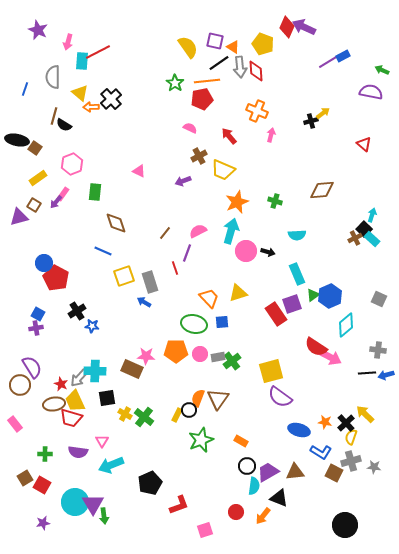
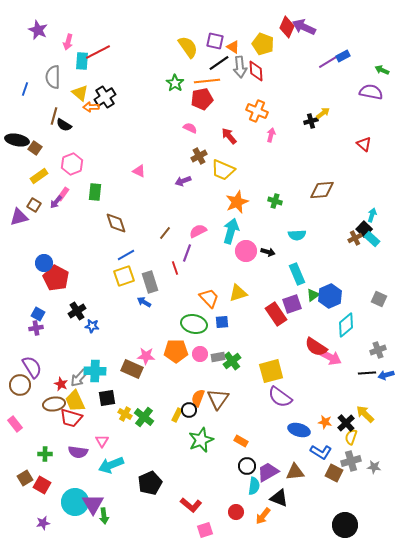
black cross at (111, 99): moved 6 px left, 2 px up; rotated 10 degrees clockwise
yellow rectangle at (38, 178): moved 1 px right, 2 px up
blue line at (103, 251): moved 23 px right, 4 px down; rotated 54 degrees counterclockwise
gray cross at (378, 350): rotated 28 degrees counterclockwise
red L-shape at (179, 505): moved 12 px right; rotated 60 degrees clockwise
